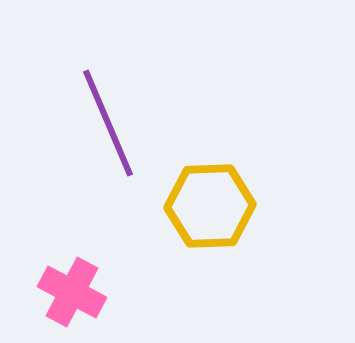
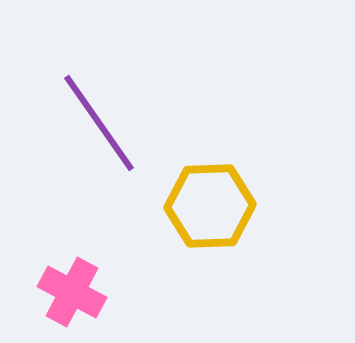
purple line: moved 9 px left; rotated 12 degrees counterclockwise
